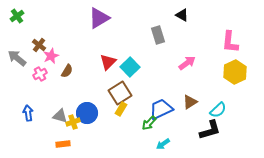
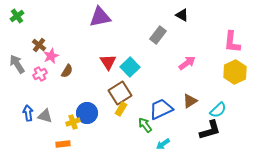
purple triangle: moved 1 px right, 1 px up; rotated 20 degrees clockwise
gray rectangle: rotated 54 degrees clockwise
pink L-shape: moved 2 px right
gray arrow: moved 6 px down; rotated 18 degrees clockwise
red triangle: rotated 18 degrees counterclockwise
brown triangle: moved 1 px up
gray triangle: moved 15 px left
green arrow: moved 4 px left, 2 px down; rotated 98 degrees clockwise
